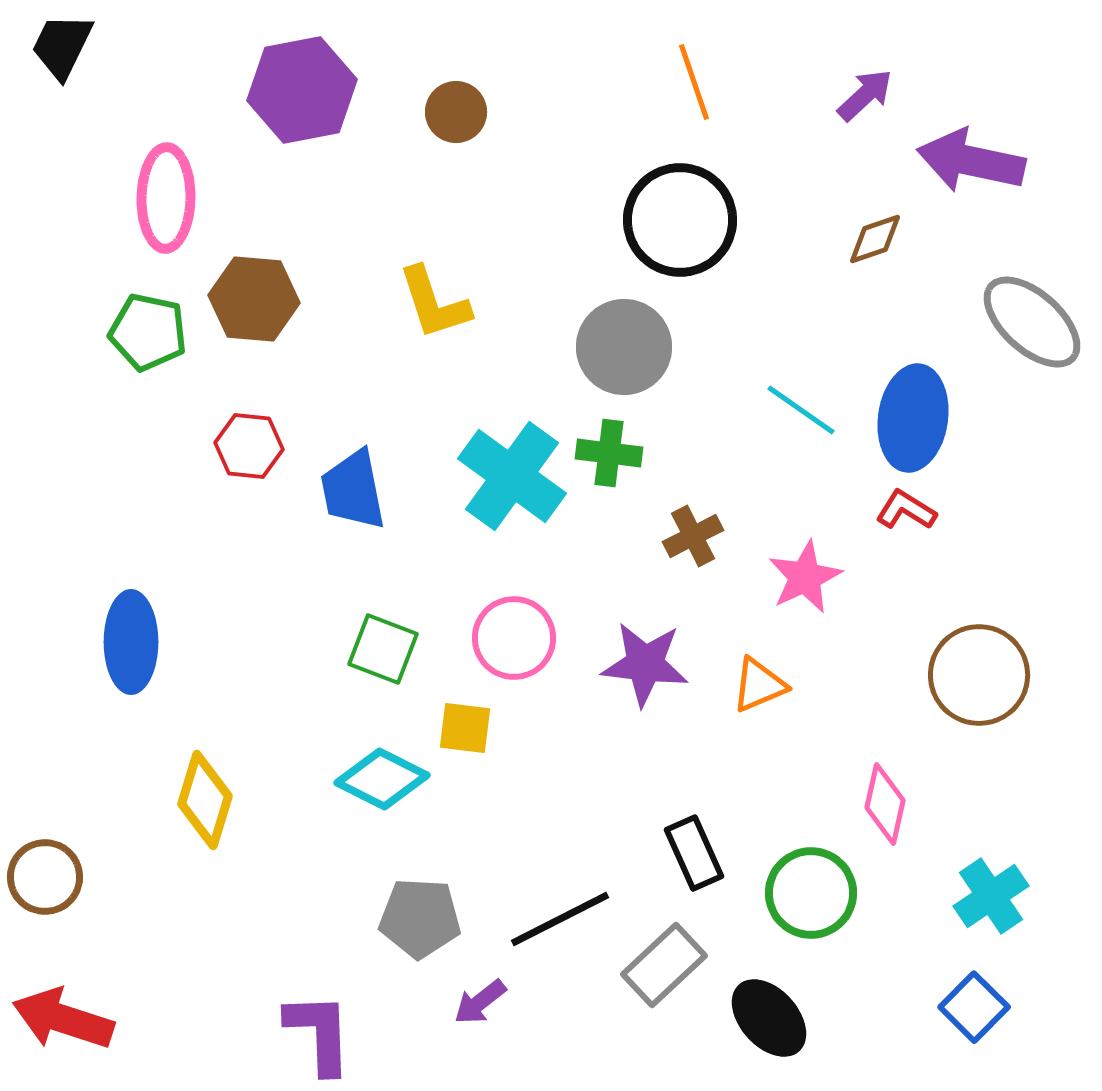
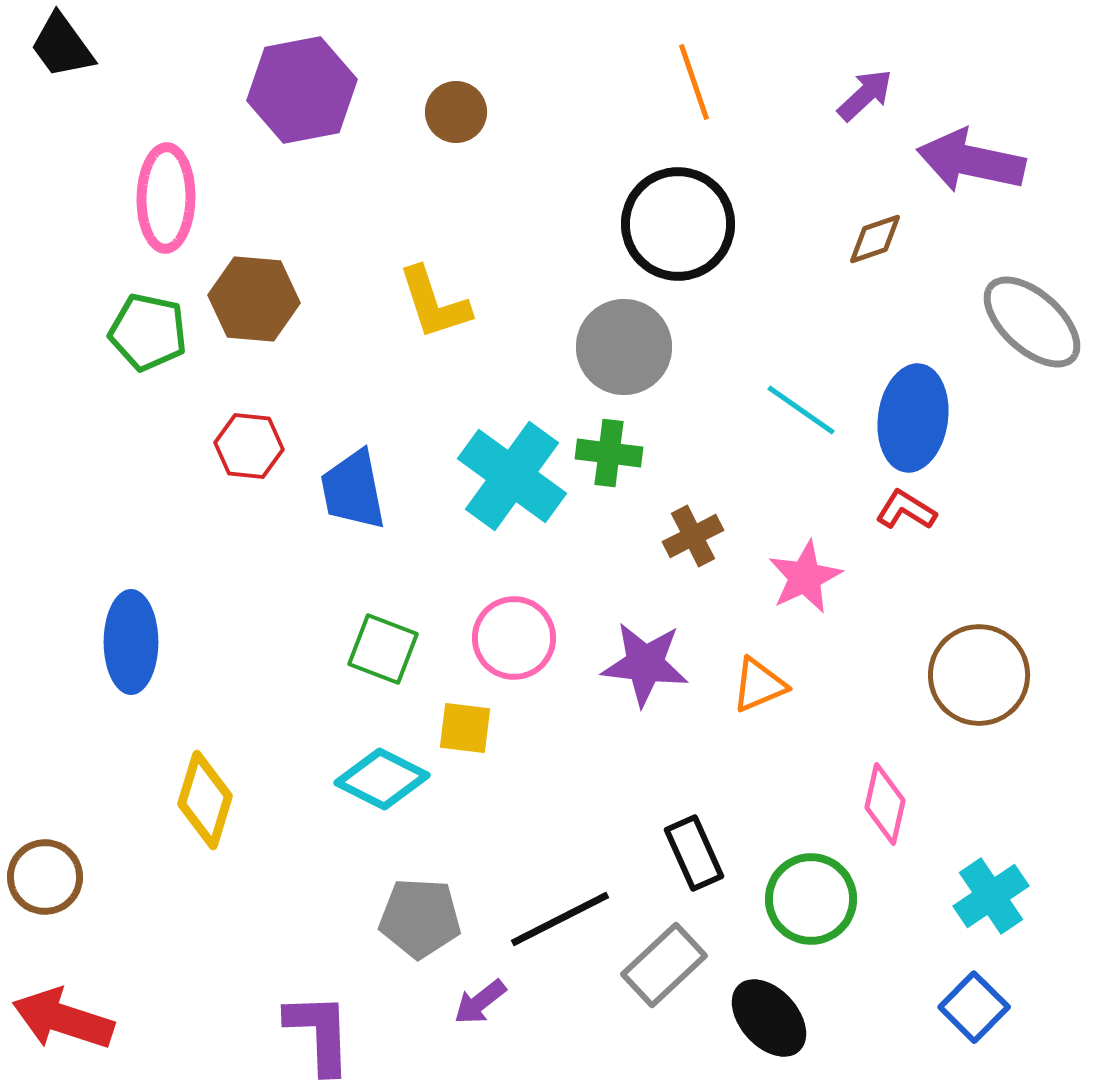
black trapezoid at (62, 46): rotated 62 degrees counterclockwise
black circle at (680, 220): moved 2 px left, 4 px down
green circle at (811, 893): moved 6 px down
